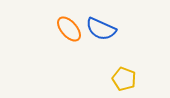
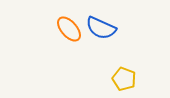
blue semicircle: moved 1 px up
